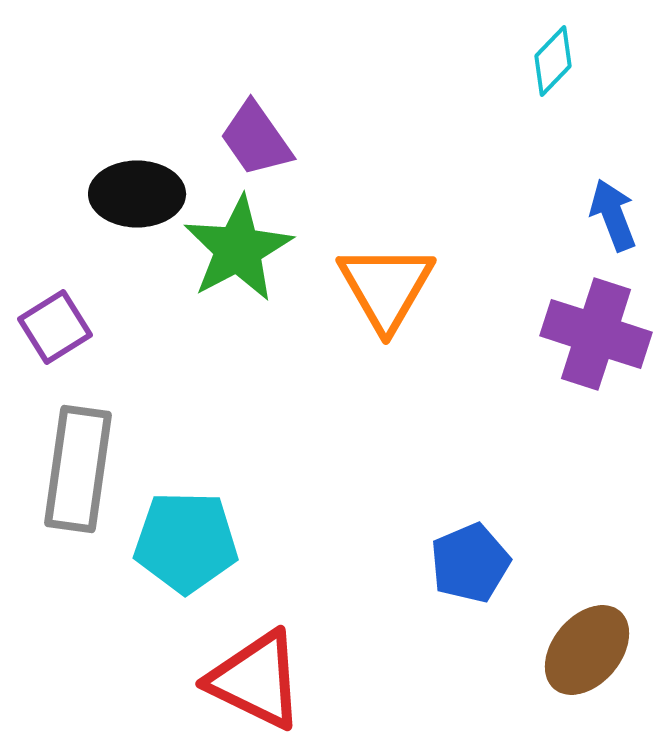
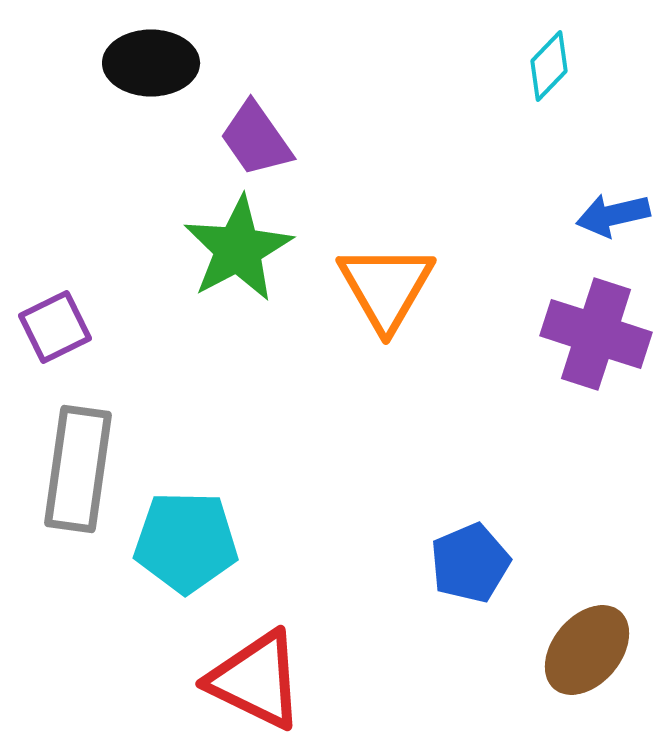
cyan diamond: moved 4 px left, 5 px down
black ellipse: moved 14 px right, 131 px up
blue arrow: rotated 82 degrees counterclockwise
purple square: rotated 6 degrees clockwise
